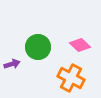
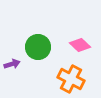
orange cross: moved 1 px down
